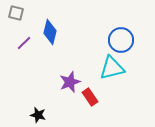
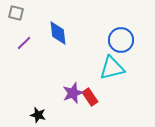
blue diamond: moved 8 px right, 1 px down; rotated 20 degrees counterclockwise
purple star: moved 3 px right, 11 px down
